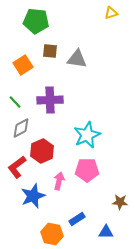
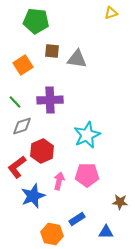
brown square: moved 2 px right
gray diamond: moved 1 px right, 2 px up; rotated 10 degrees clockwise
pink pentagon: moved 5 px down
